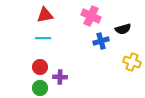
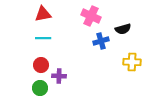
red triangle: moved 2 px left, 1 px up
yellow cross: rotated 18 degrees counterclockwise
red circle: moved 1 px right, 2 px up
purple cross: moved 1 px left, 1 px up
